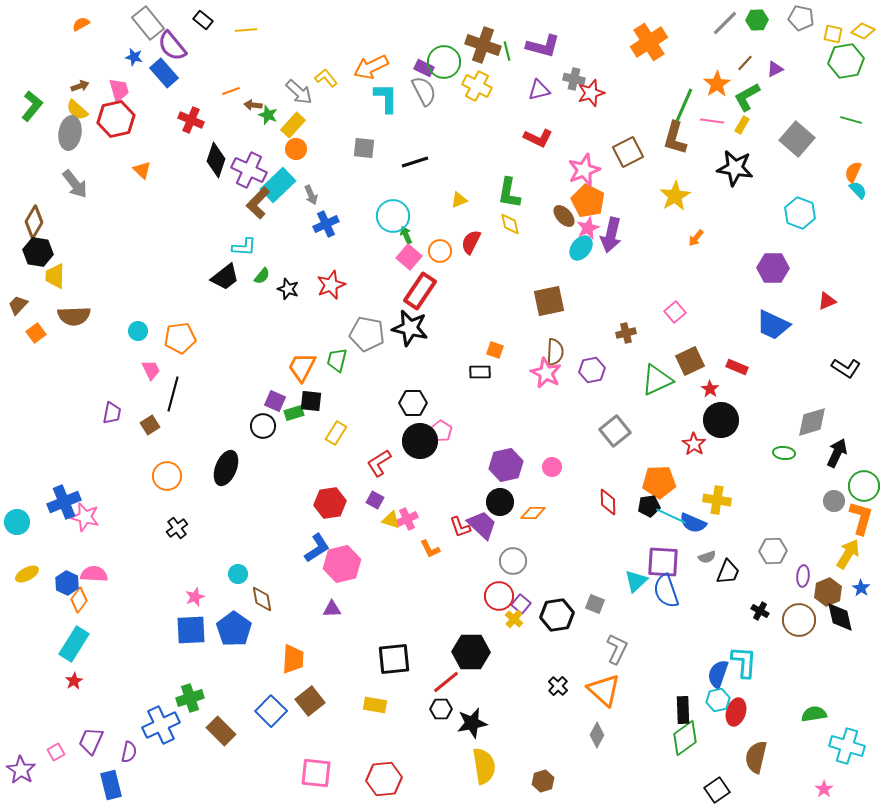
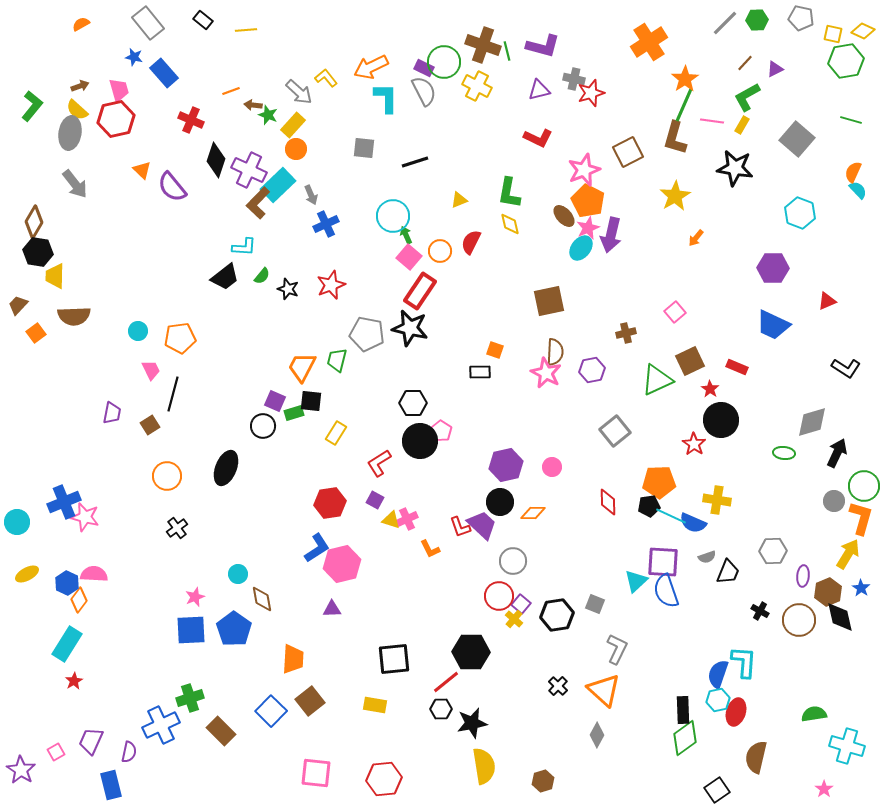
purple semicircle at (172, 46): moved 141 px down
orange star at (717, 84): moved 32 px left, 5 px up
cyan rectangle at (74, 644): moved 7 px left
